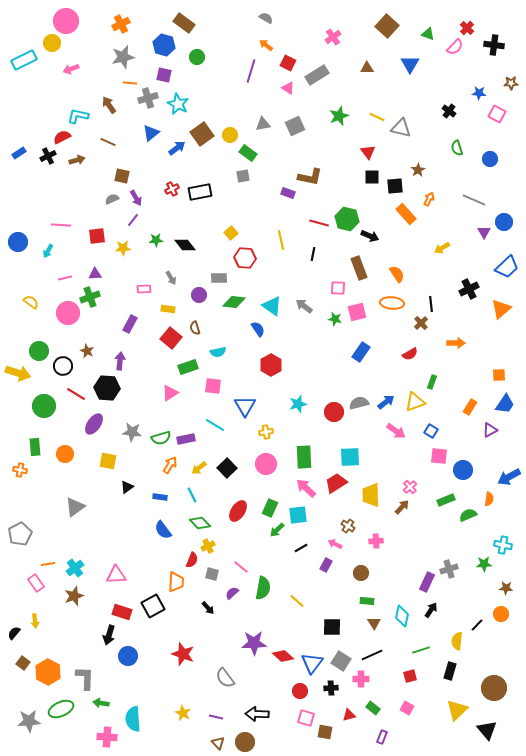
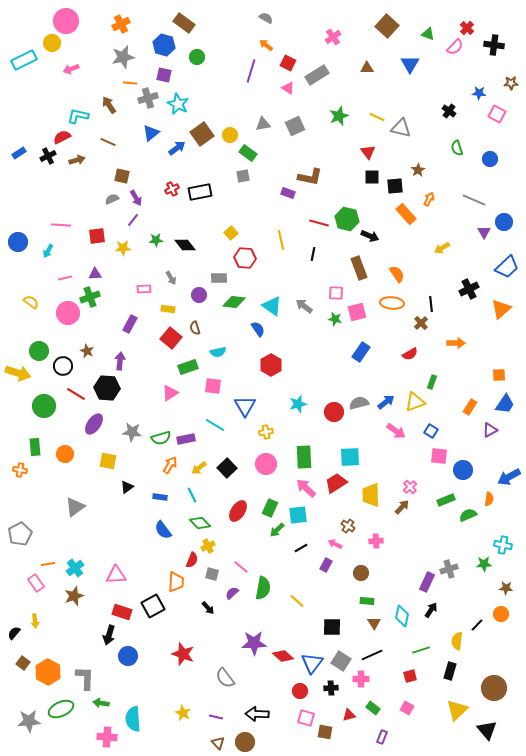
pink square at (338, 288): moved 2 px left, 5 px down
